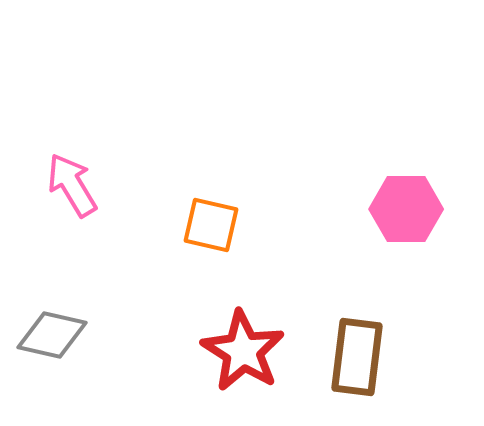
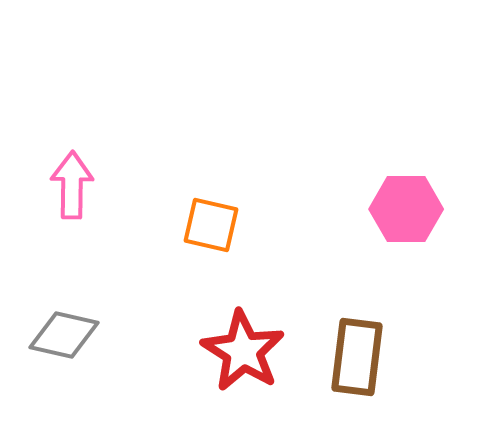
pink arrow: rotated 32 degrees clockwise
gray diamond: moved 12 px right
